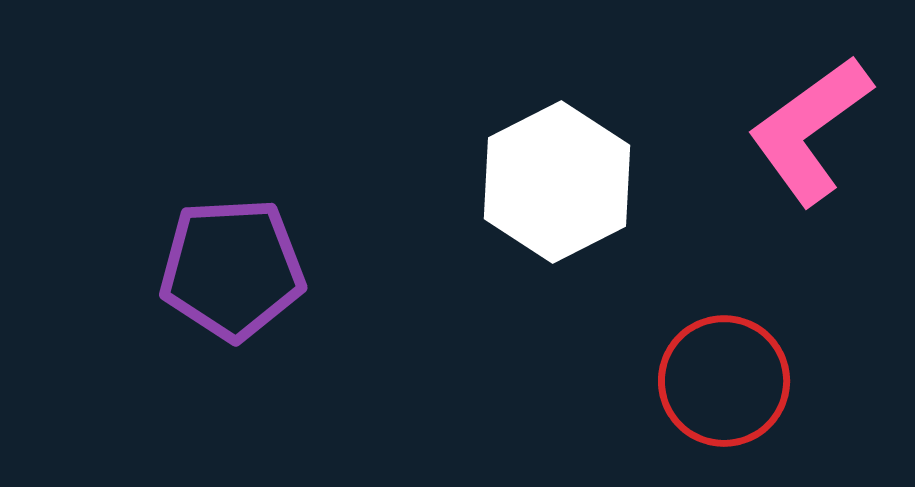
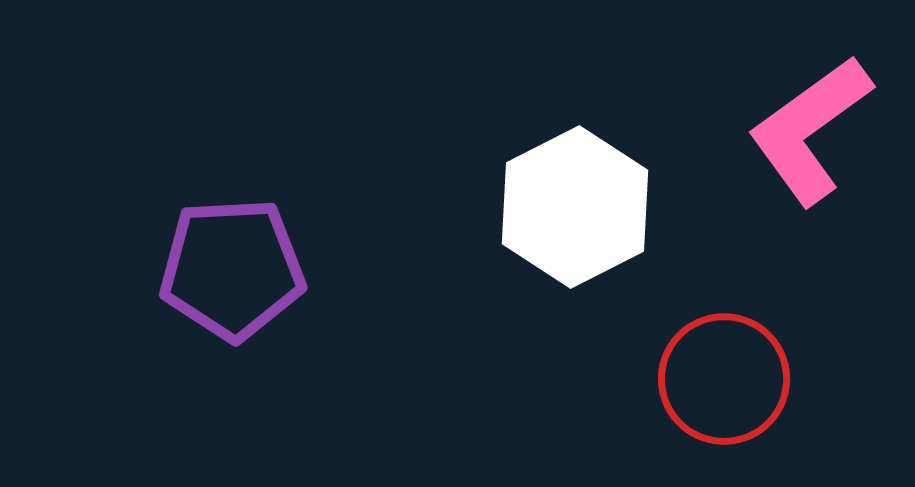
white hexagon: moved 18 px right, 25 px down
red circle: moved 2 px up
